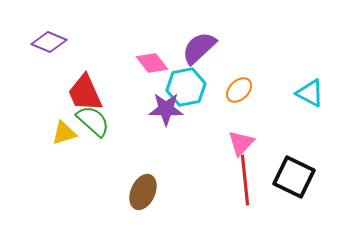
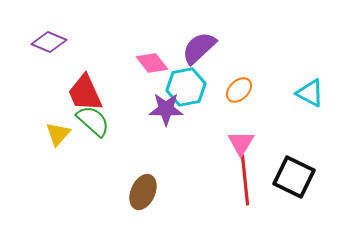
yellow triangle: moved 6 px left, 1 px down; rotated 32 degrees counterclockwise
pink triangle: rotated 12 degrees counterclockwise
